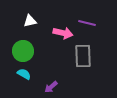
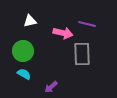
purple line: moved 1 px down
gray rectangle: moved 1 px left, 2 px up
